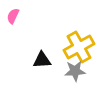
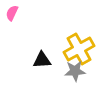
pink semicircle: moved 1 px left, 3 px up
yellow cross: moved 2 px down
